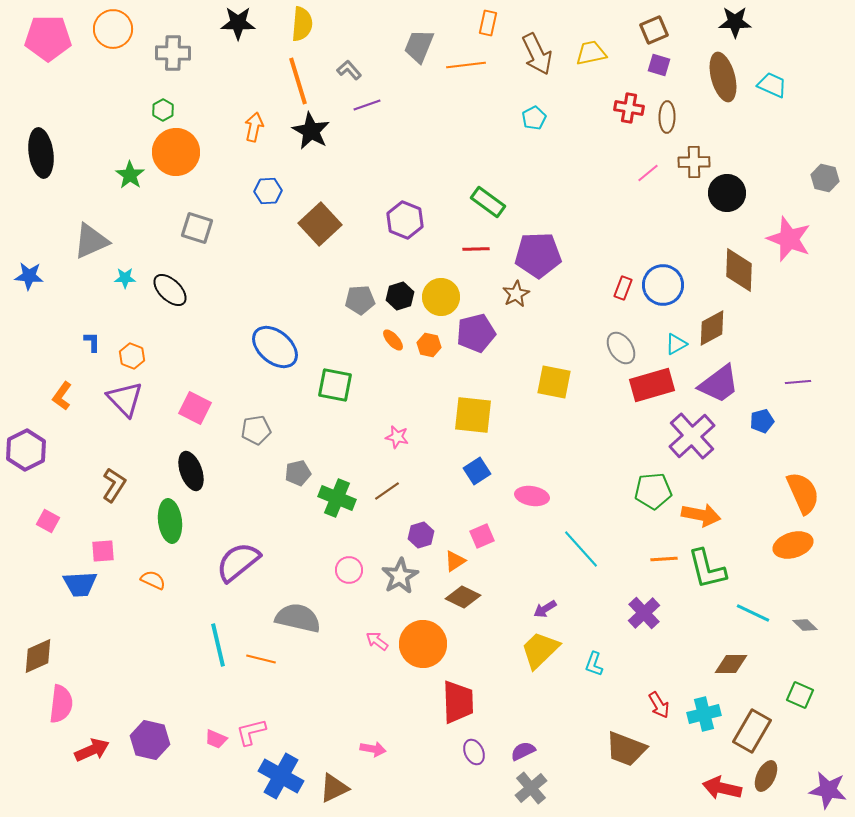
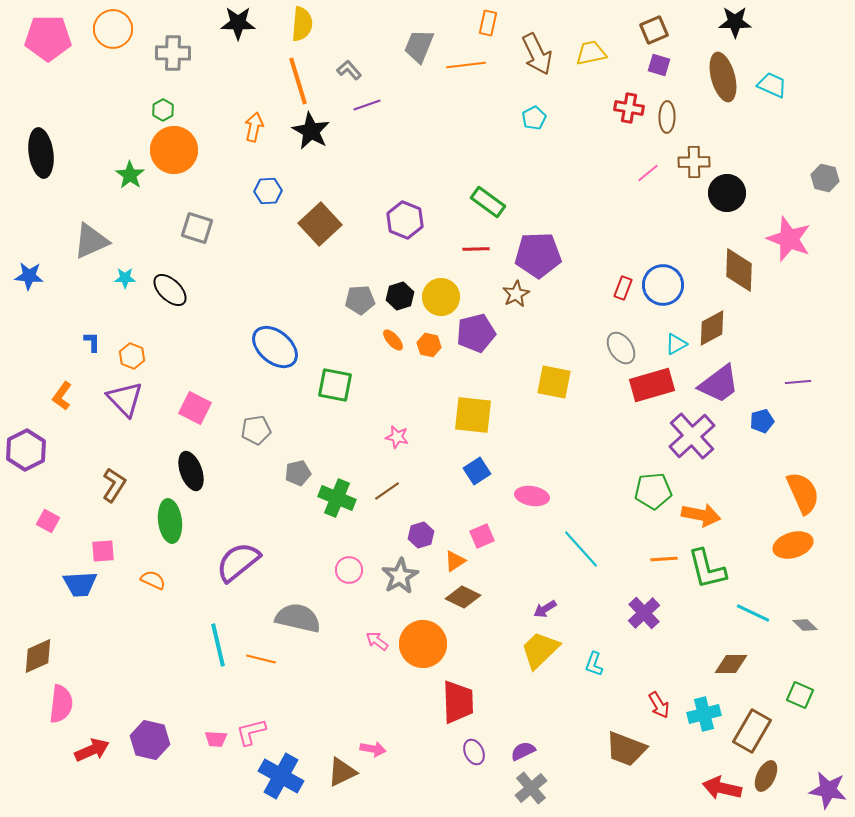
orange circle at (176, 152): moved 2 px left, 2 px up
pink trapezoid at (216, 739): rotated 20 degrees counterclockwise
brown triangle at (334, 788): moved 8 px right, 16 px up
